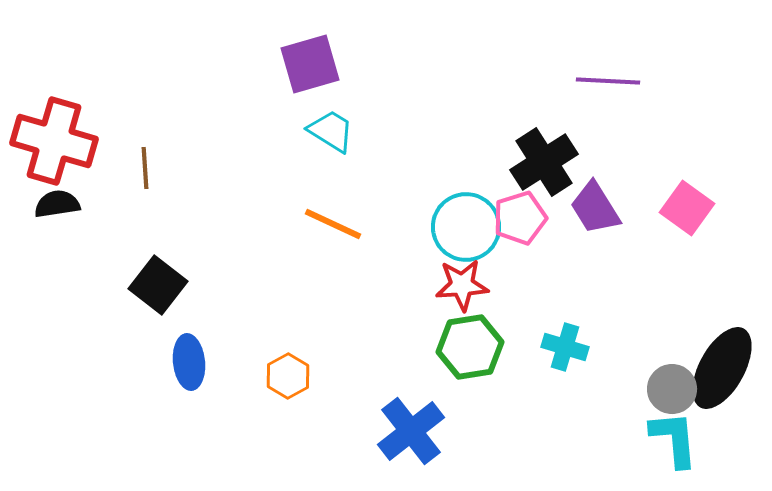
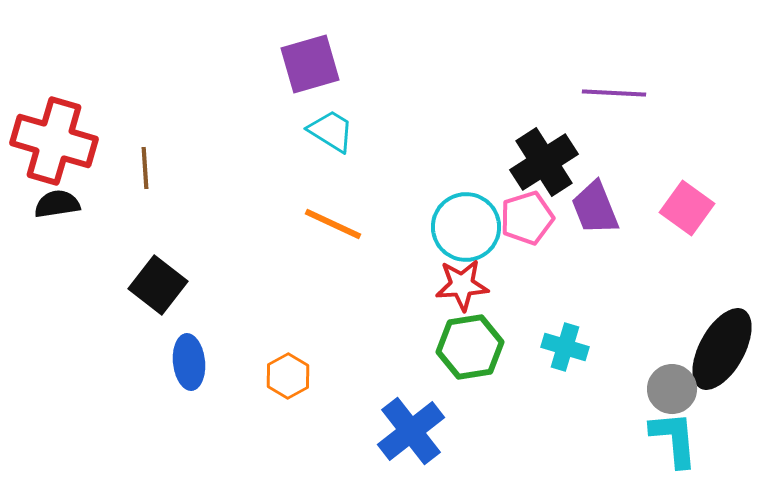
purple line: moved 6 px right, 12 px down
purple trapezoid: rotated 10 degrees clockwise
pink pentagon: moved 7 px right
black ellipse: moved 19 px up
